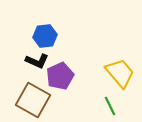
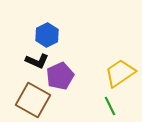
blue hexagon: moved 2 px right, 1 px up; rotated 20 degrees counterclockwise
yellow trapezoid: rotated 84 degrees counterclockwise
